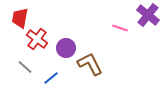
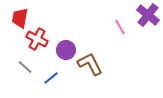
pink line: moved 1 px up; rotated 42 degrees clockwise
red cross: rotated 10 degrees counterclockwise
purple circle: moved 2 px down
